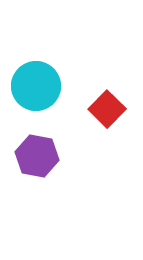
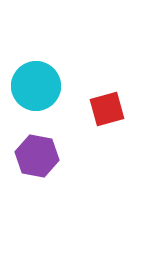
red square: rotated 30 degrees clockwise
